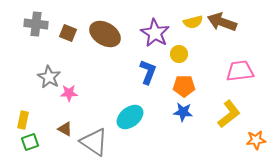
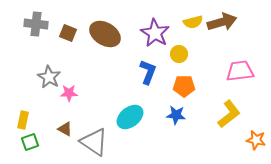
brown arrow: rotated 144 degrees clockwise
blue star: moved 7 px left, 3 px down
orange star: rotated 18 degrees clockwise
